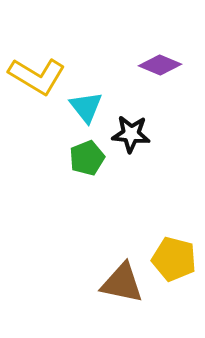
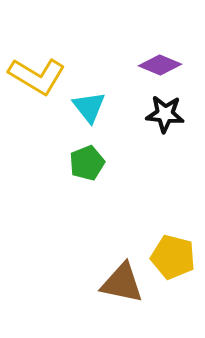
cyan triangle: moved 3 px right
black star: moved 34 px right, 20 px up
green pentagon: moved 5 px down
yellow pentagon: moved 1 px left, 2 px up
